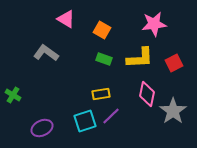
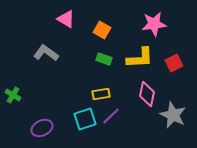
gray star: moved 4 px down; rotated 12 degrees counterclockwise
cyan square: moved 2 px up
